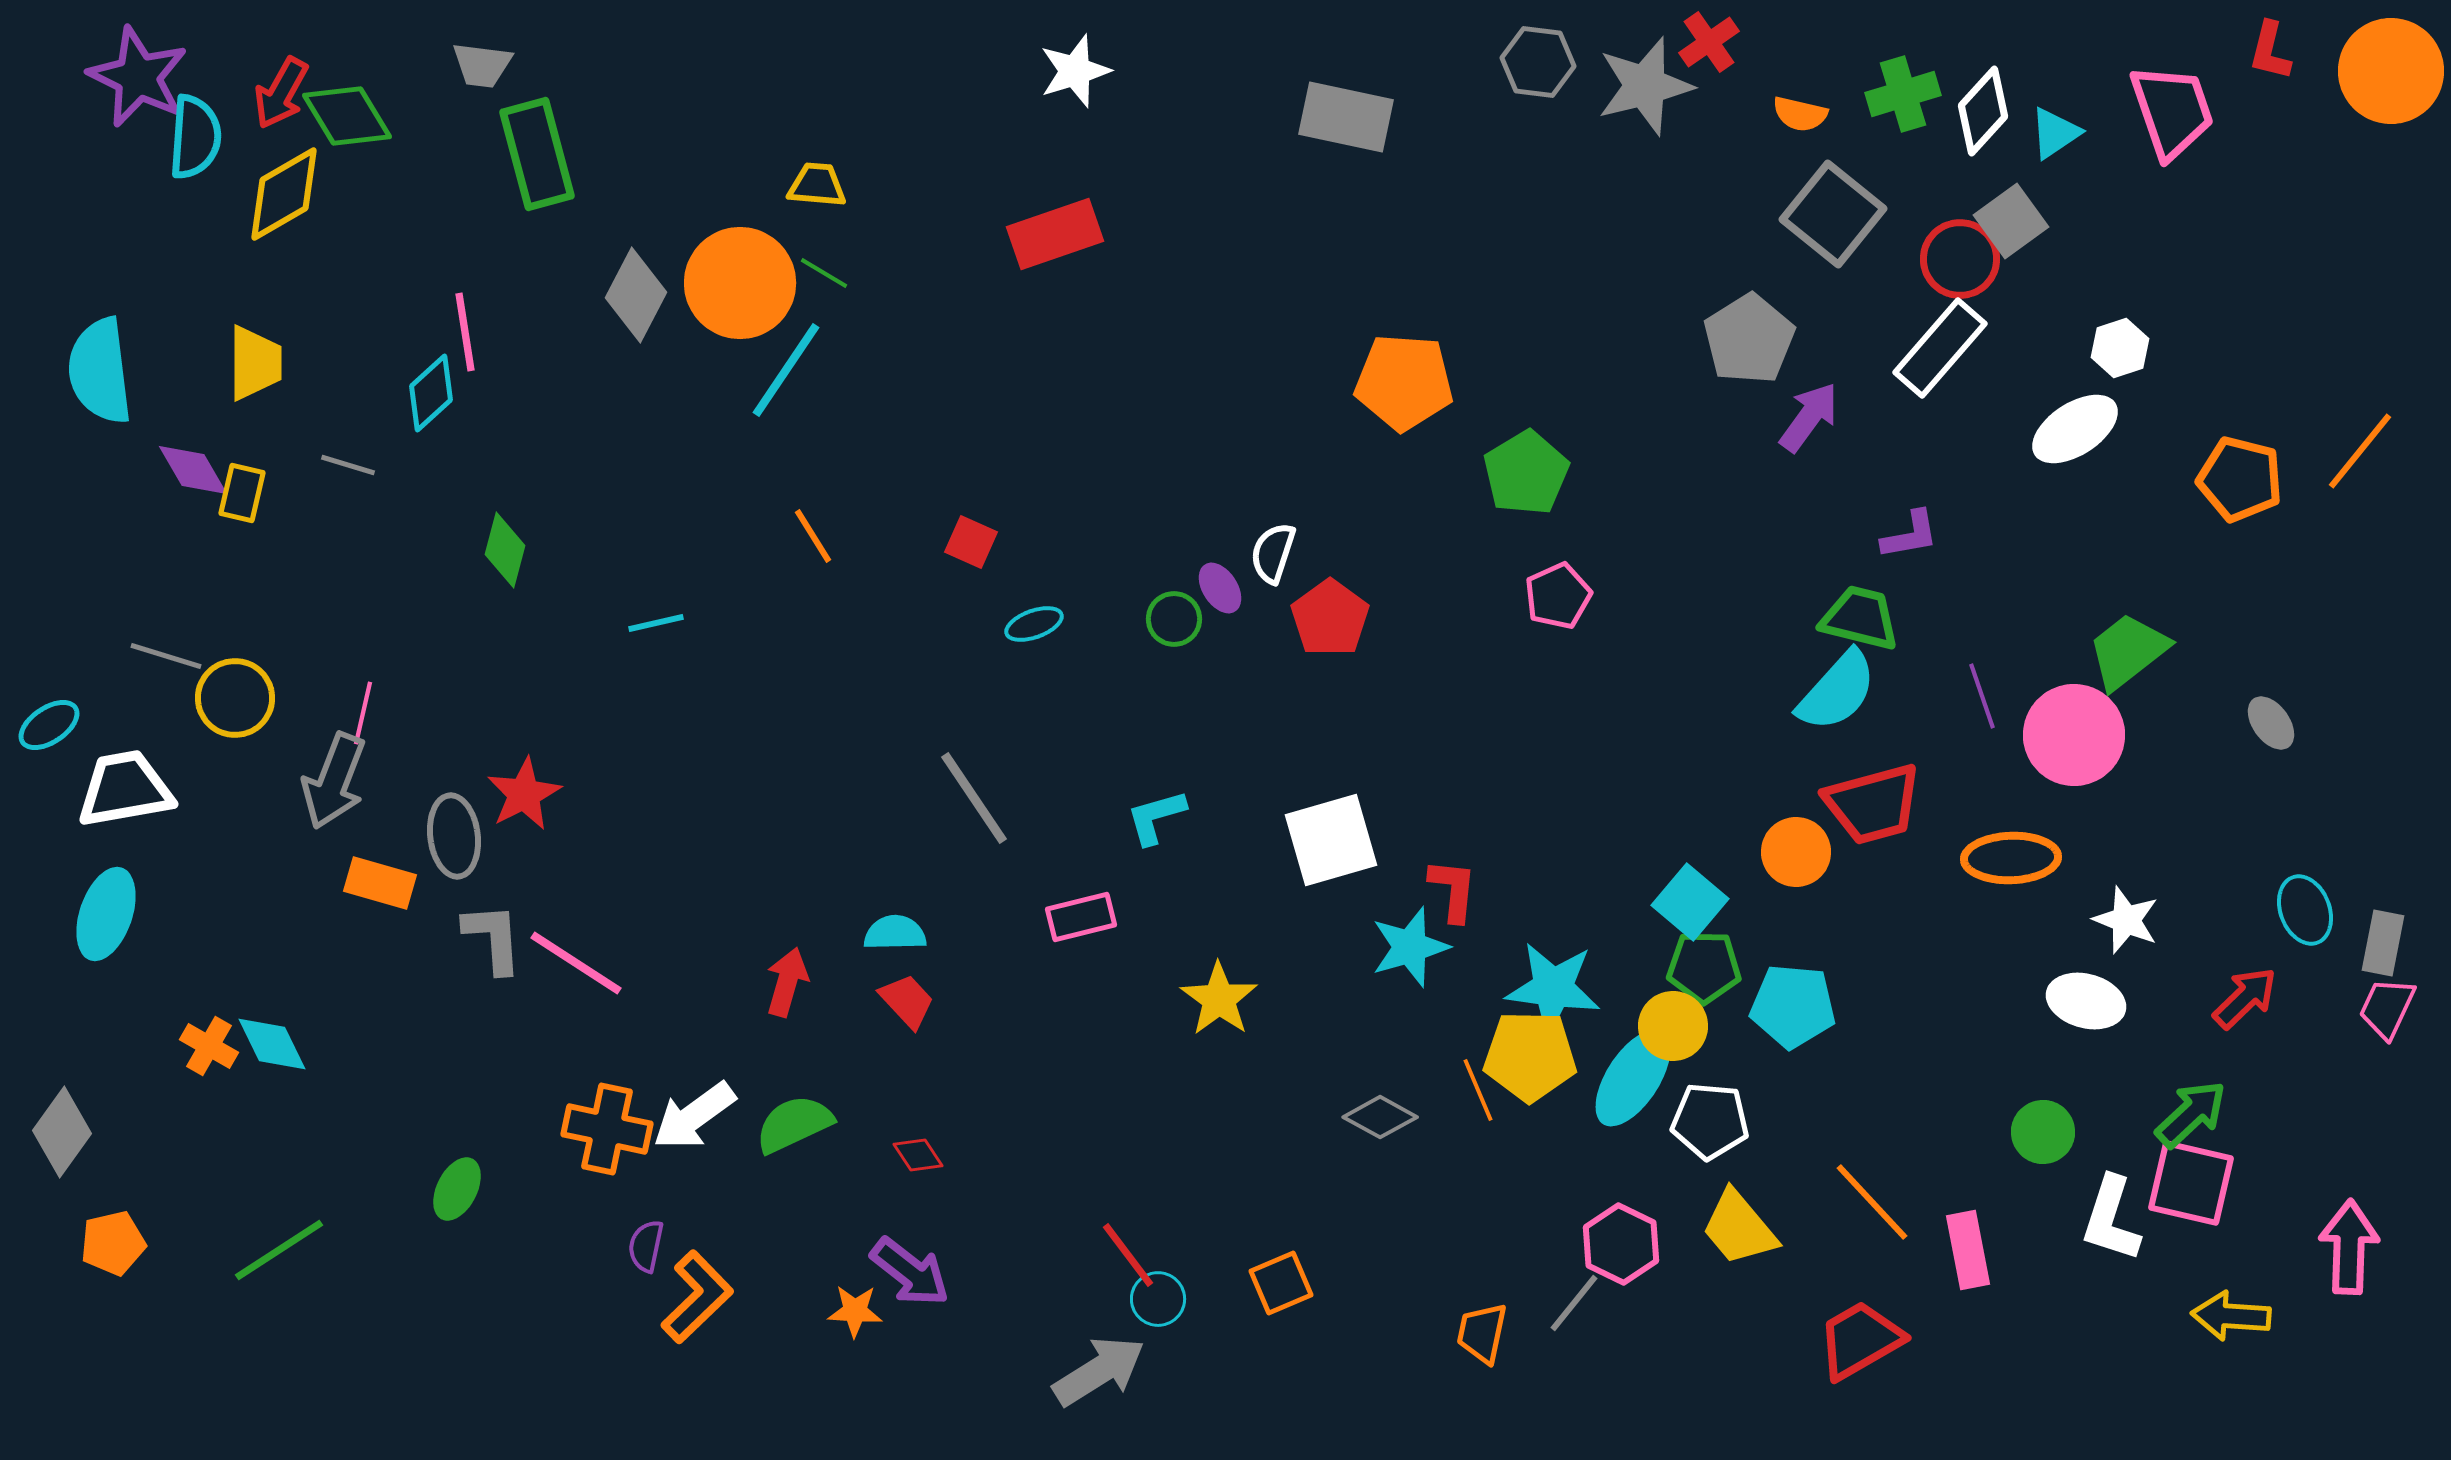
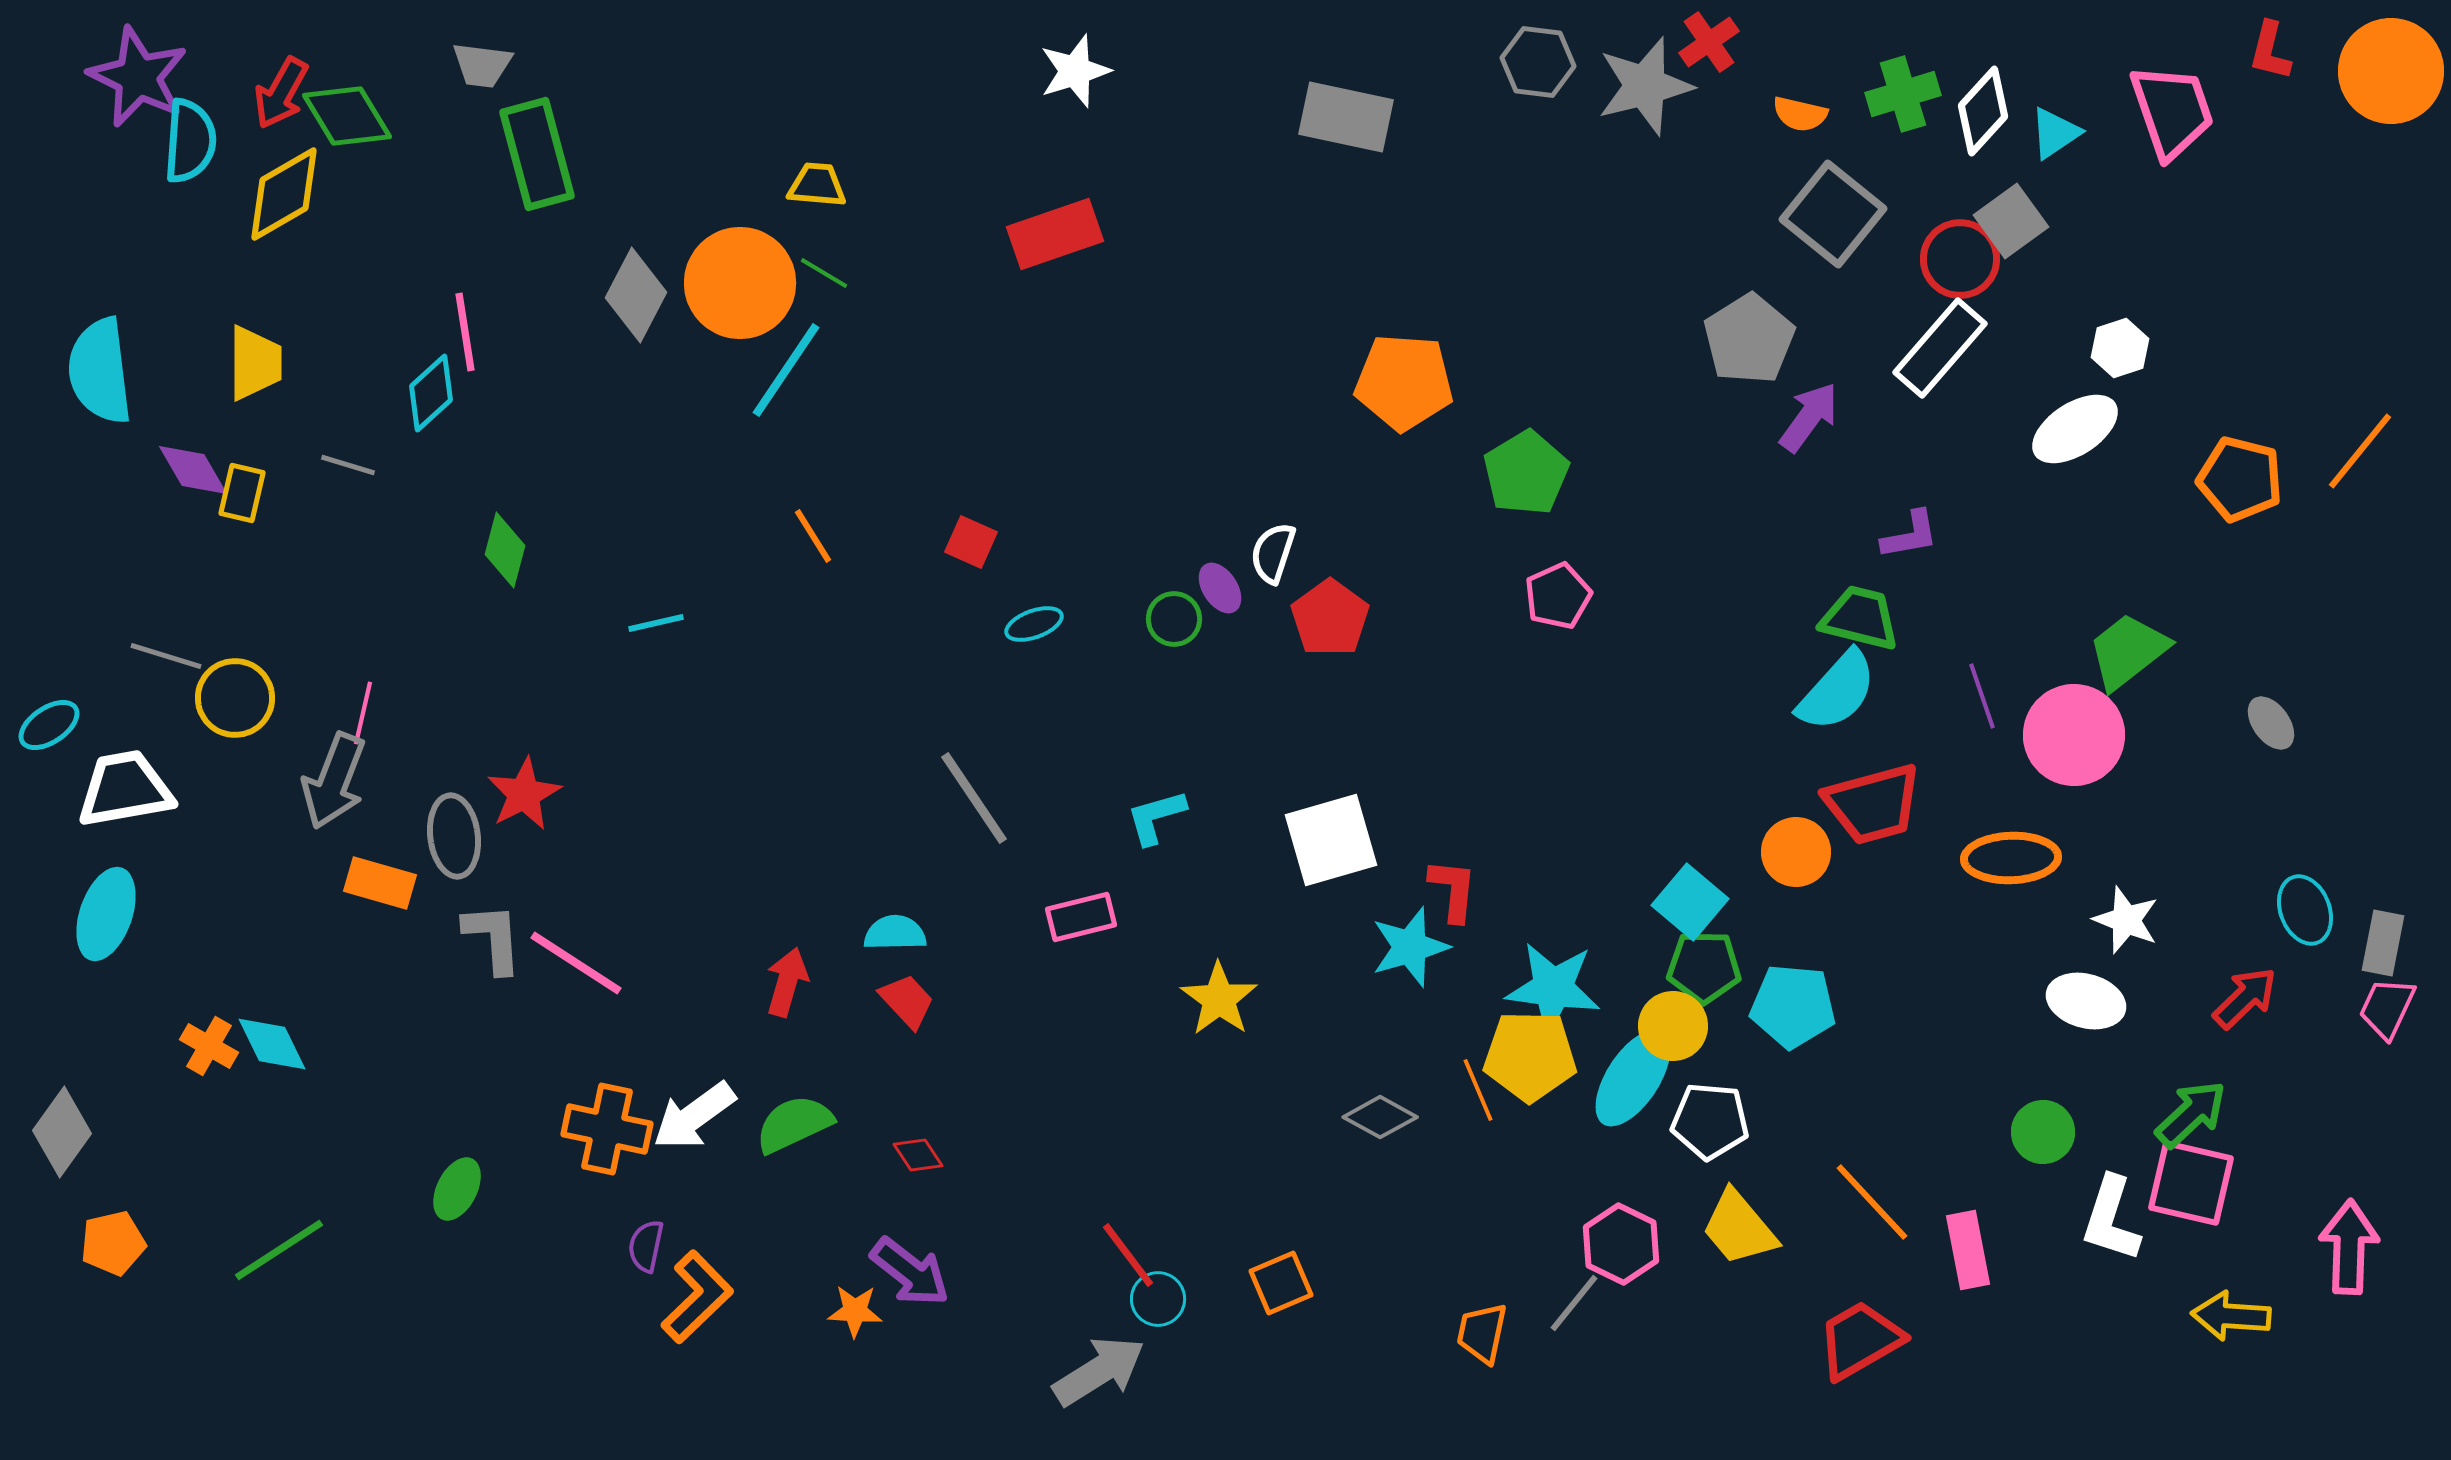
cyan semicircle at (195, 137): moved 5 px left, 4 px down
